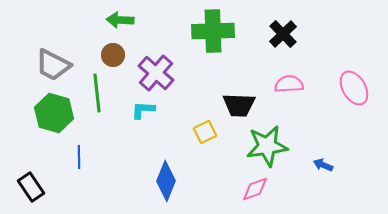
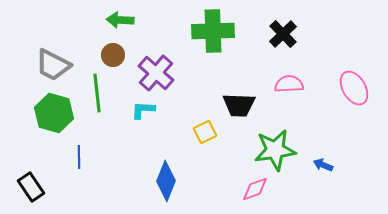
green star: moved 8 px right, 4 px down
